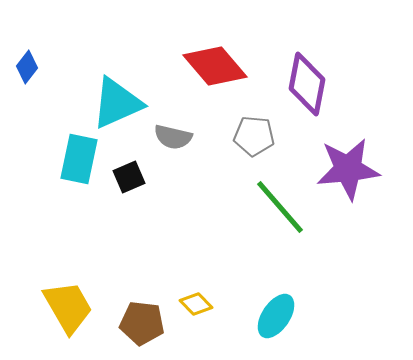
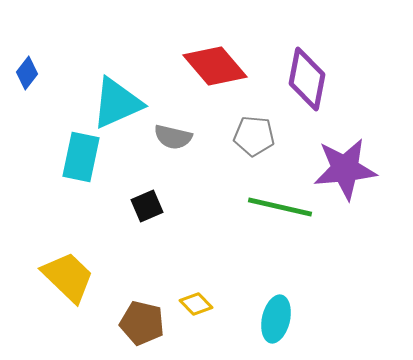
blue diamond: moved 6 px down
purple diamond: moved 5 px up
cyan rectangle: moved 2 px right, 2 px up
purple star: moved 3 px left
black square: moved 18 px right, 29 px down
green line: rotated 36 degrees counterclockwise
yellow trapezoid: moved 30 px up; rotated 16 degrees counterclockwise
cyan ellipse: moved 3 px down; rotated 21 degrees counterclockwise
brown pentagon: rotated 6 degrees clockwise
